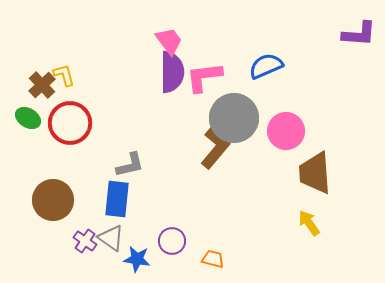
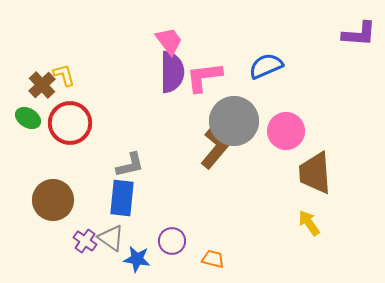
gray circle: moved 3 px down
blue rectangle: moved 5 px right, 1 px up
